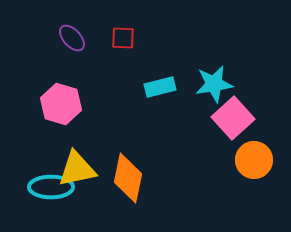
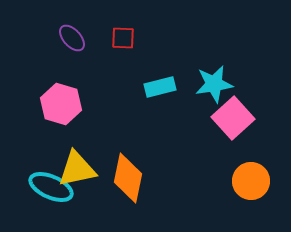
orange circle: moved 3 px left, 21 px down
cyan ellipse: rotated 24 degrees clockwise
